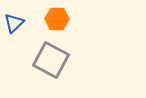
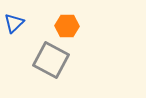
orange hexagon: moved 10 px right, 7 px down
